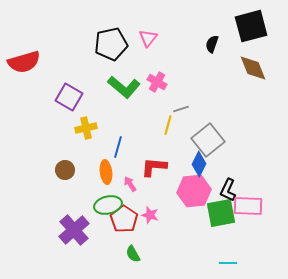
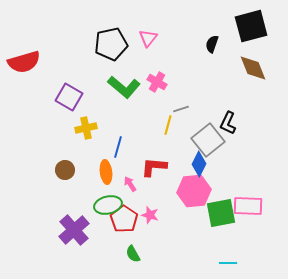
black L-shape: moved 67 px up
